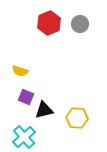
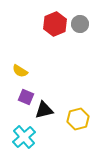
red hexagon: moved 6 px right, 1 px down
yellow semicircle: rotated 14 degrees clockwise
yellow hexagon: moved 1 px right, 1 px down; rotated 20 degrees counterclockwise
